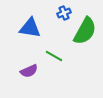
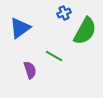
blue triangle: moved 10 px left; rotated 45 degrees counterclockwise
purple semicircle: moved 1 px right, 1 px up; rotated 84 degrees counterclockwise
